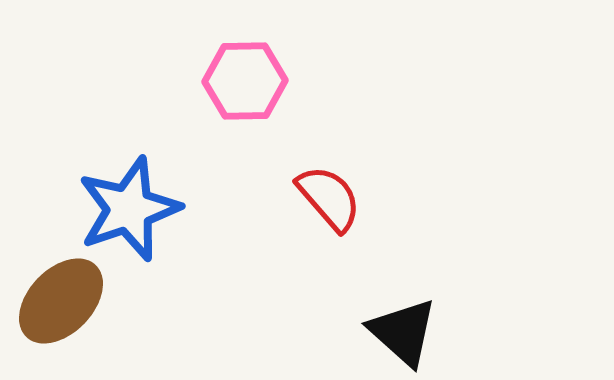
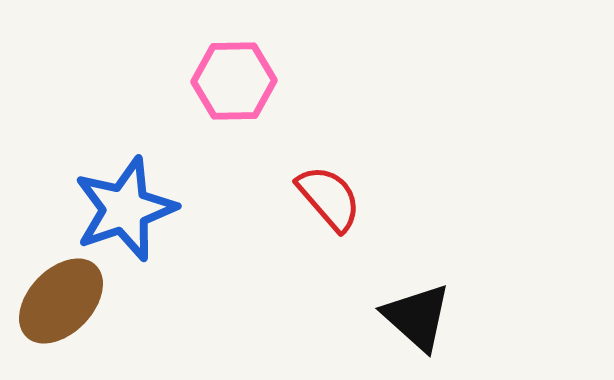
pink hexagon: moved 11 px left
blue star: moved 4 px left
black triangle: moved 14 px right, 15 px up
